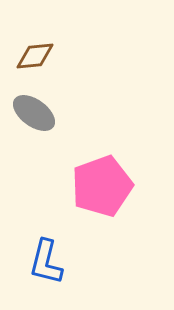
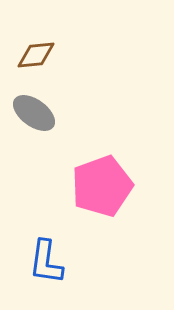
brown diamond: moved 1 px right, 1 px up
blue L-shape: rotated 6 degrees counterclockwise
